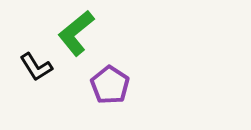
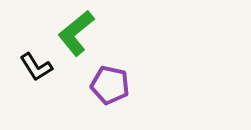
purple pentagon: rotated 21 degrees counterclockwise
